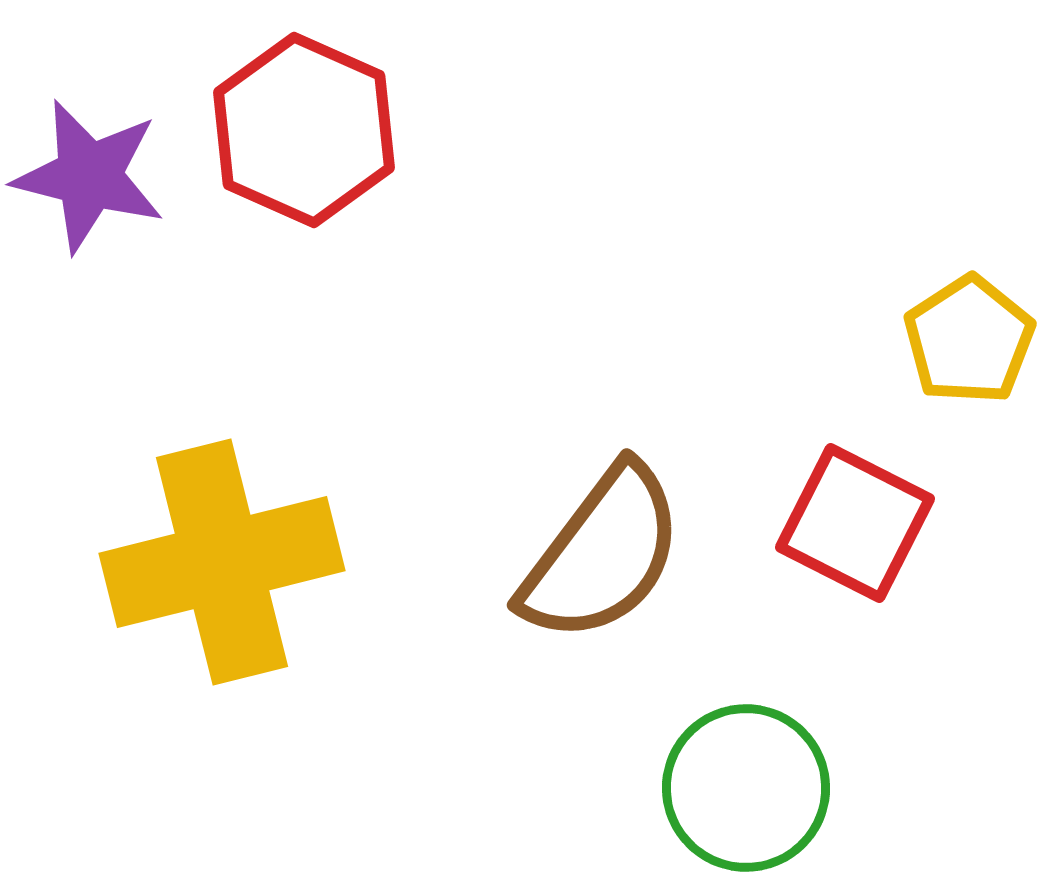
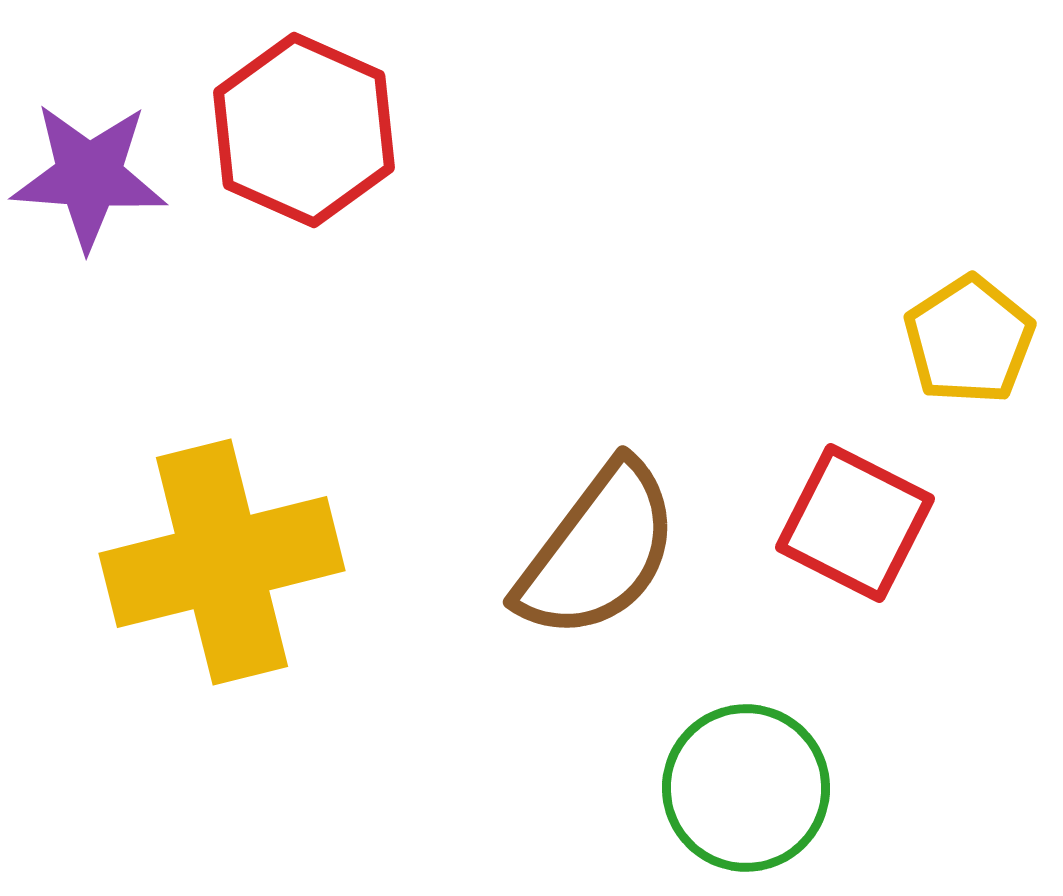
purple star: rotated 10 degrees counterclockwise
brown semicircle: moved 4 px left, 3 px up
